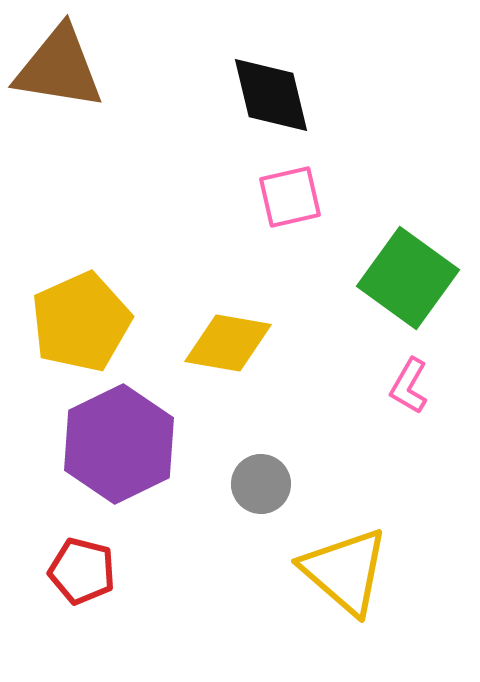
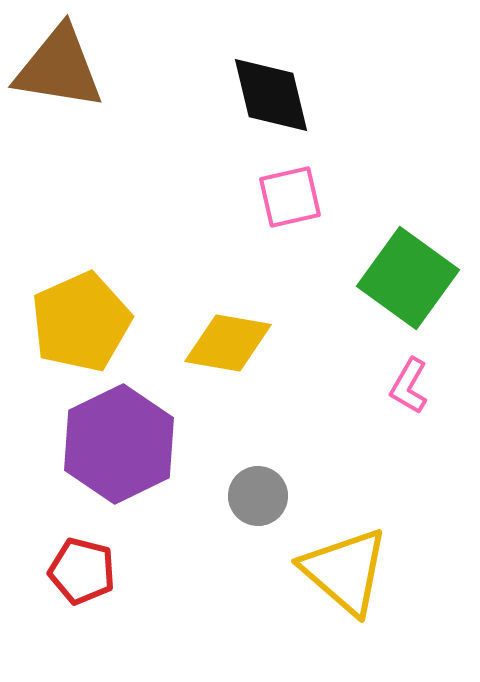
gray circle: moved 3 px left, 12 px down
